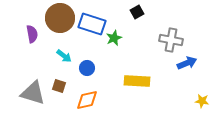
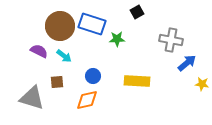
brown circle: moved 8 px down
purple semicircle: moved 7 px right, 17 px down; rotated 54 degrees counterclockwise
green star: moved 3 px right, 1 px down; rotated 21 degrees clockwise
blue arrow: rotated 18 degrees counterclockwise
blue circle: moved 6 px right, 8 px down
brown square: moved 2 px left, 4 px up; rotated 24 degrees counterclockwise
gray triangle: moved 1 px left, 5 px down
yellow star: moved 17 px up
